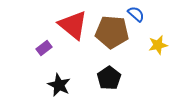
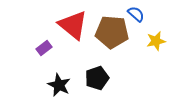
yellow star: moved 2 px left, 4 px up
black pentagon: moved 12 px left; rotated 15 degrees clockwise
